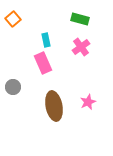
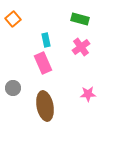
gray circle: moved 1 px down
pink star: moved 8 px up; rotated 21 degrees clockwise
brown ellipse: moved 9 px left
